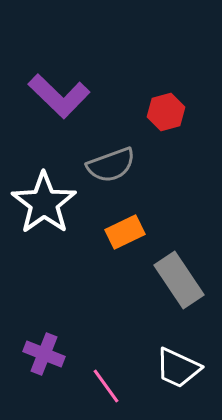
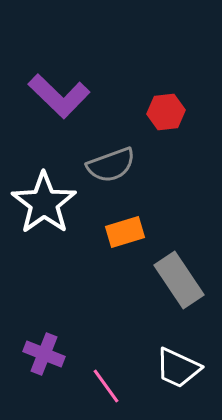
red hexagon: rotated 9 degrees clockwise
orange rectangle: rotated 9 degrees clockwise
